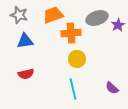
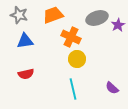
orange cross: moved 4 px down; rotated 30 degrees clockwise
